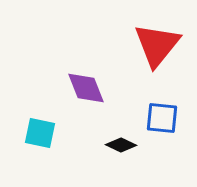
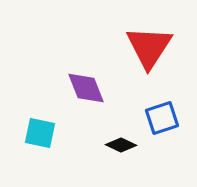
red triangle: moved 8 px left, 2 px down; rotated 6 degrees counterclockwise
blue square: rotated 24 degrees counterclockwise
